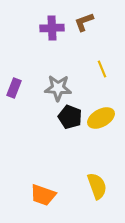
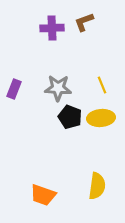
yellow line: moved 16 px down
purple rectangle: moved 1 px down
yellow ellipse: rotated 24 degrees clockwise
yellow semicircle: rotated 28 degrees clockwise
